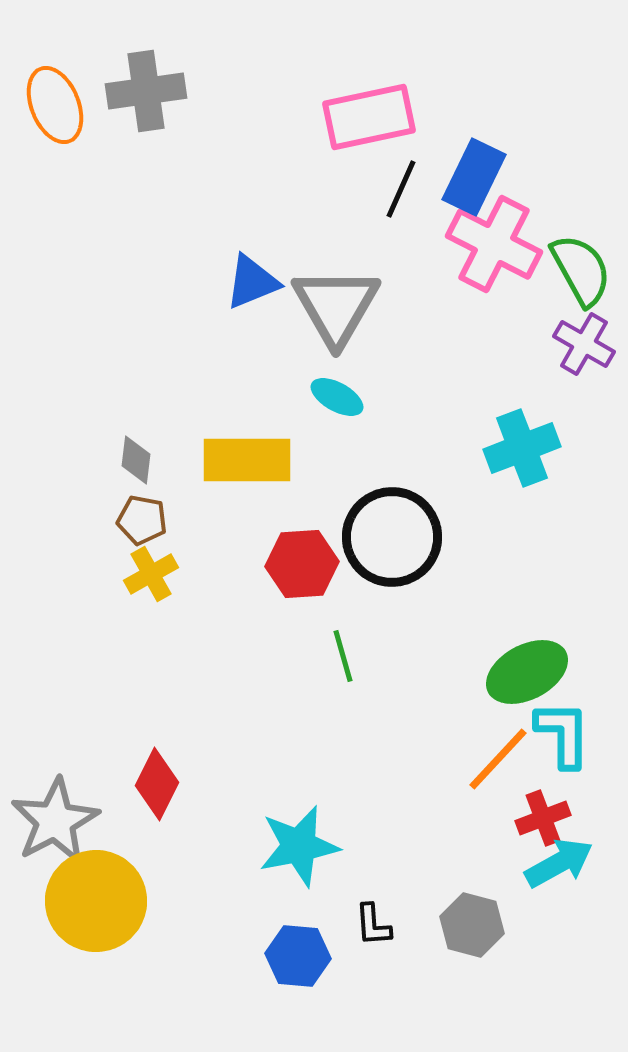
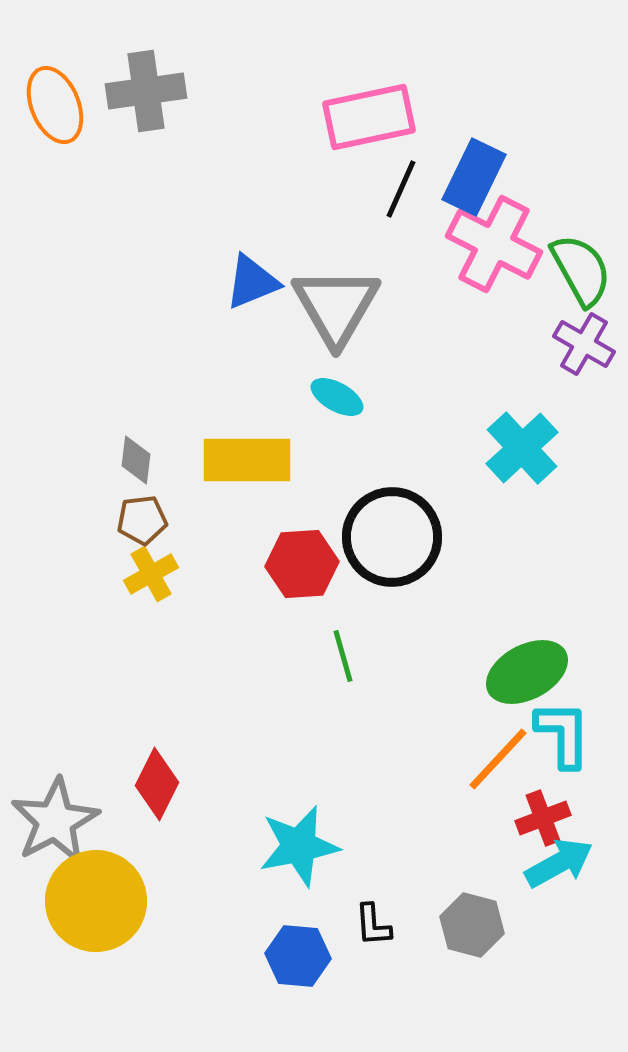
cyan cross: rotated 22 degrees counterclockwise
brown pentagon: rotated 18 degrees counterclockwise
